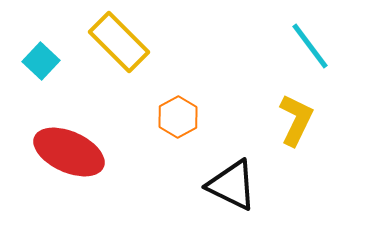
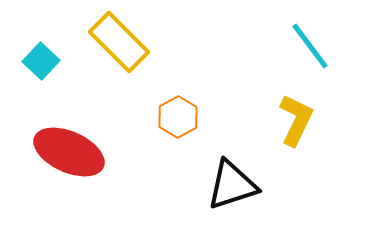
black triangle: rotated 44 degrees counterclockwise
